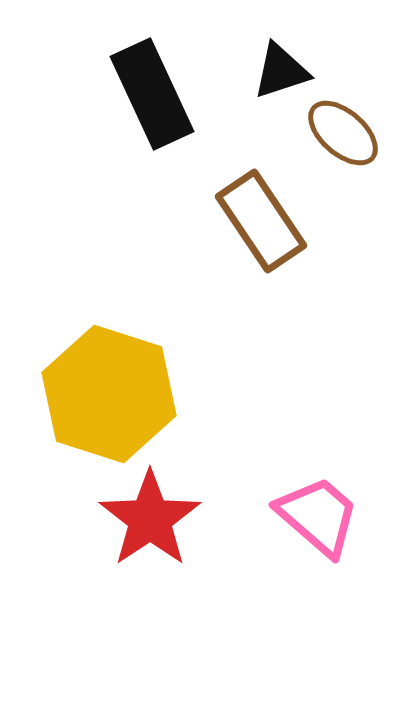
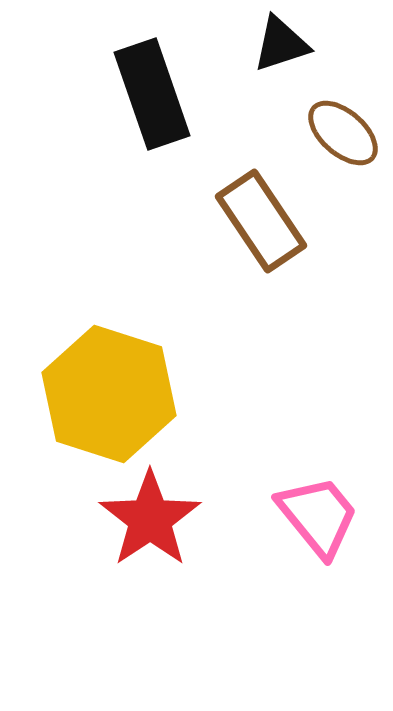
black triangle: moved 27 px up
black rectangle: rotated 6 degrees clockwise
pink trapezoid: rotated 10 degrees clockwise
